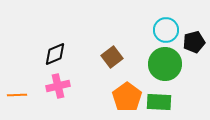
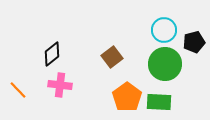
cyan circle: moved 2 px left
black diamond: moved 3 px left; rotated 15 degrees counterclockwise
pink cross: moved 2 px right, 1 px up; rotated 20 degrees clockwise
orange line: moved 1 px right, 5 px up; rotated 48 degrees clockwise
